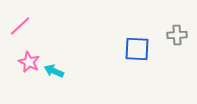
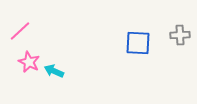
pink line: moved 5 px down
gray cross: moved 3 px right
blue square: moved 1 px right, 6 px up
